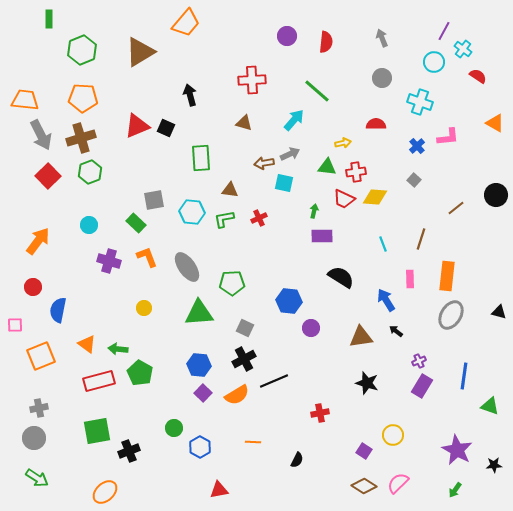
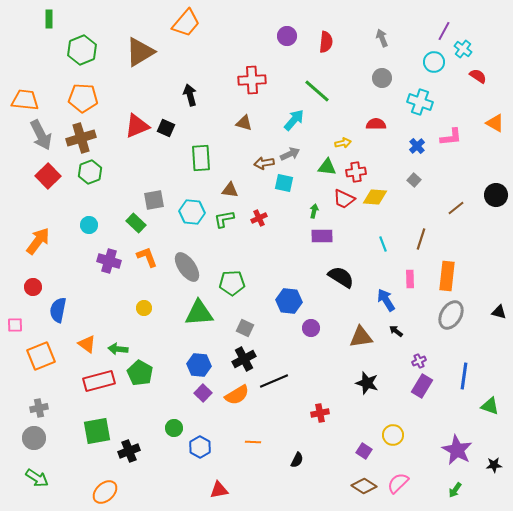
pink L-shape at (448, 137): moved 3 px right
